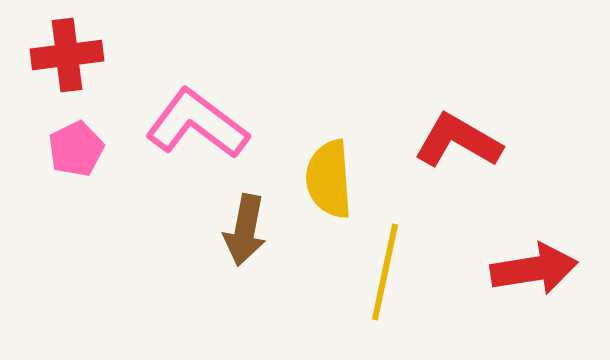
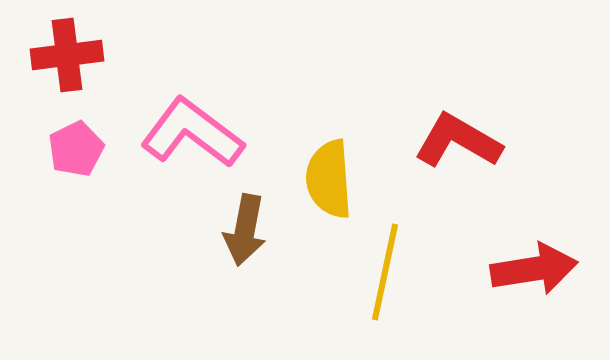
pink L-shape: moved 5 px left, 9 px down
